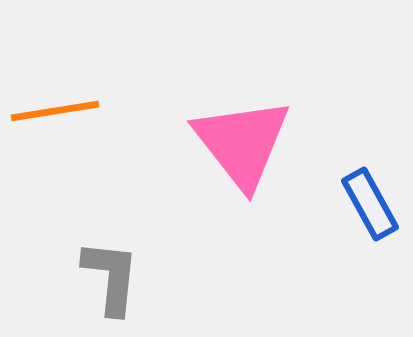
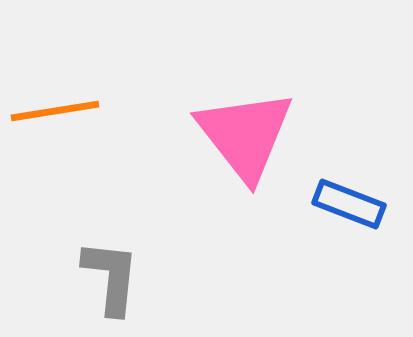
pink triangle: moved 3 px right, 8 px up
blue rectangle: moved 21 px left; rotated 40 degrees counterclockwise
